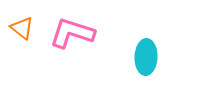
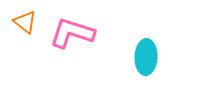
orange triangle: moved 3 px right, 6 px up
